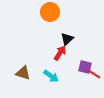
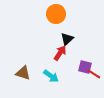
orange circle: moved 6 px right, 2 px down
